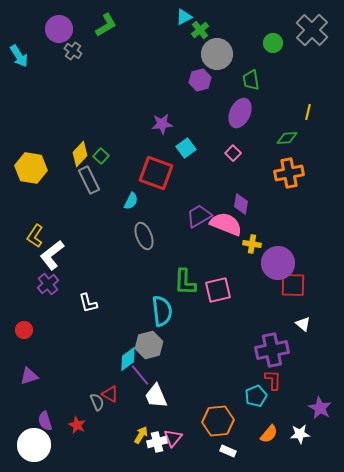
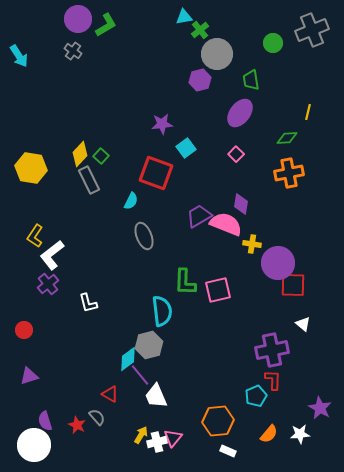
cyan triangle at (184, 17): rotated 18 degrees clockwise
purple circle at (59, 29): moved 19 px right, 10 px up
gray cross at (312, 30): rotated 24 degrees clockwise
purple ellipse at (240, 113): rotated 12 degrees clockwise
pink square at (233, 153): moved 3 px right, 1 px down
gray semicircle at (97, 402): moved 15 px down; rotated 18 degrees counterclockwise
